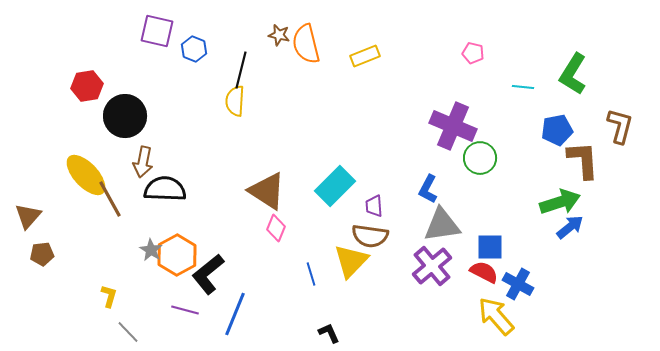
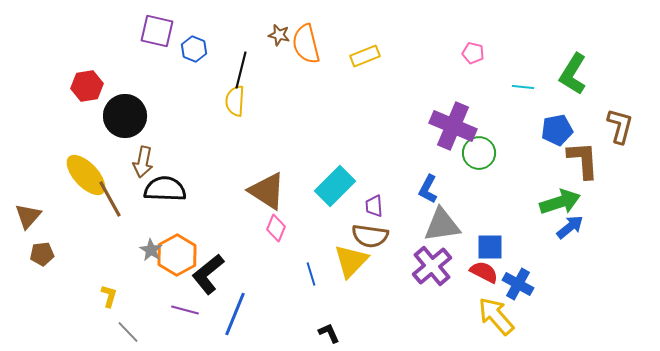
green circle at (480, 158): moved 1 px left, 5 px up
